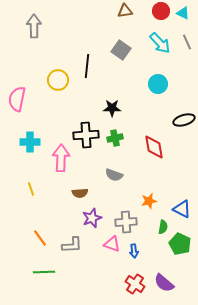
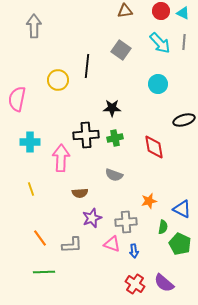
gray line: moved 3 px left; rotated 28 degrees clockwise
